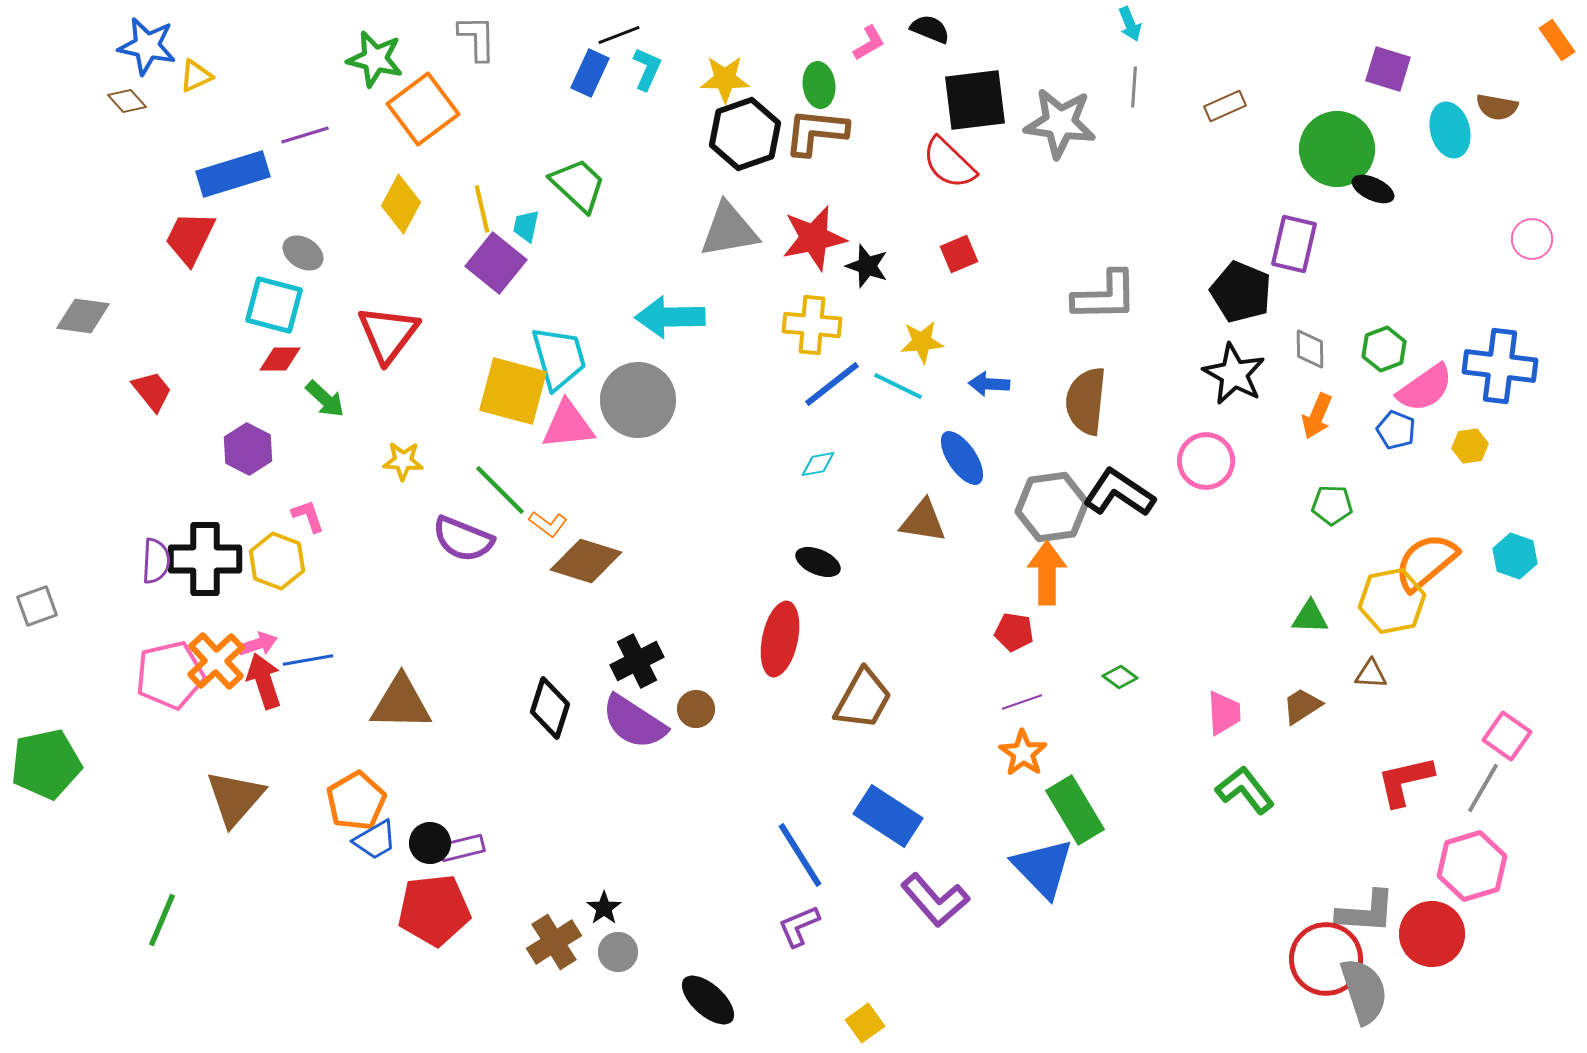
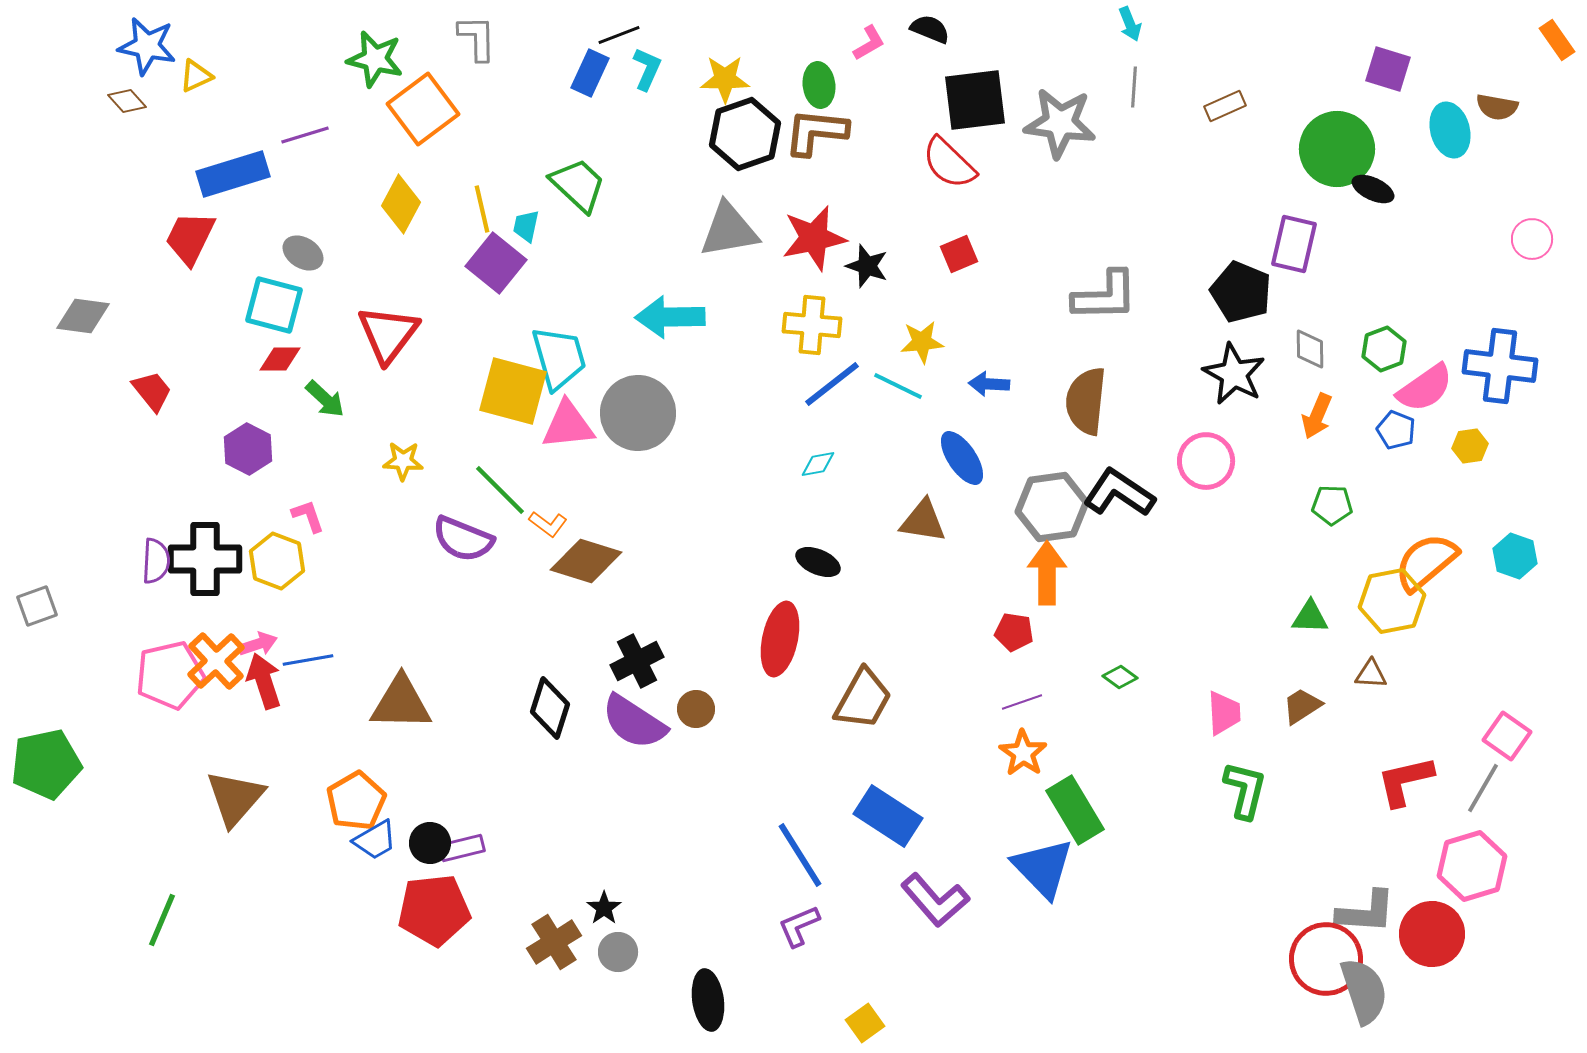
gray circle at (638, 400): moved 13 px down
green L-shape at (1245, 790): rotated 52 degrees clockwise
black ellipse at (708, 1000): rotated 40 degrees clockwise
